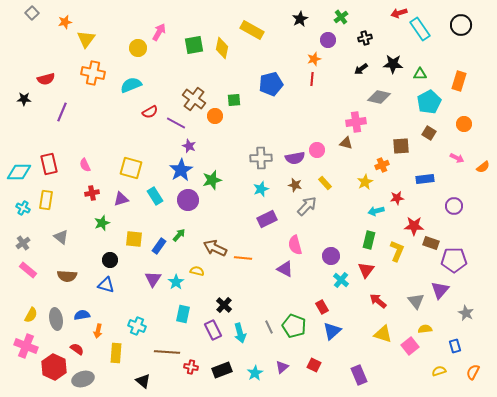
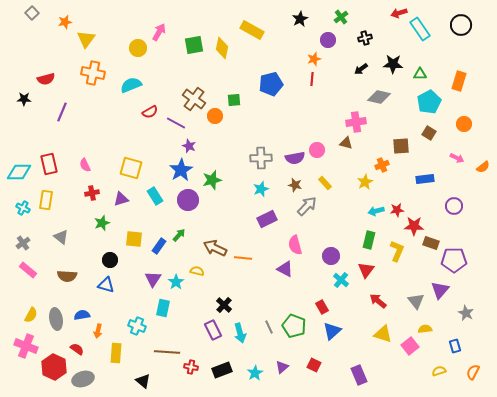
red star at (397, 198): moved 12 px down
cyan rectangle at (183, 314): moved 20 px left, 6 px up
